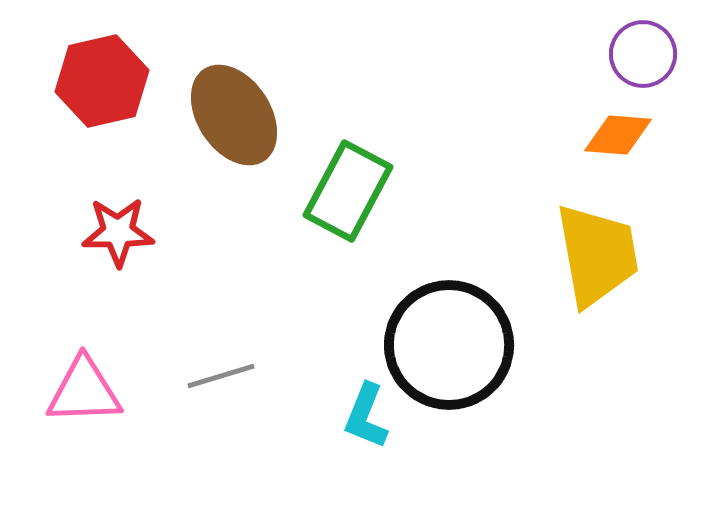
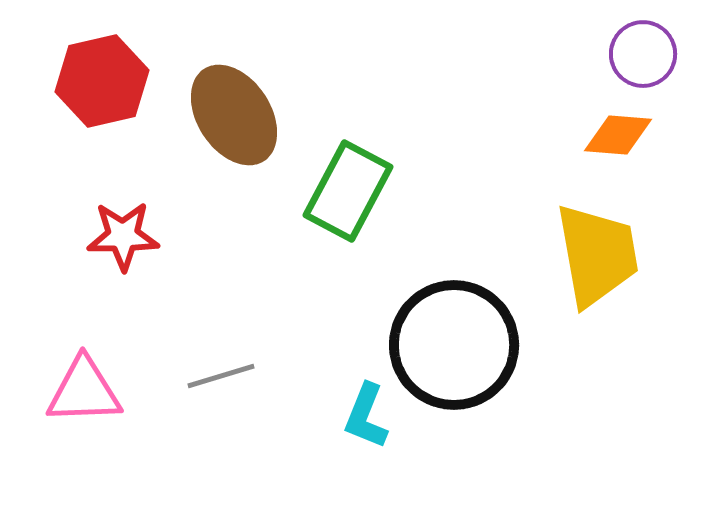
red star: moved 5 px right, 4 px down
black circle: moved 5 px right
